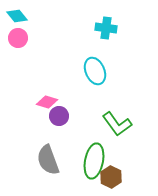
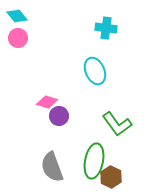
gray semicircle: moved 4 px right, 7 px down
